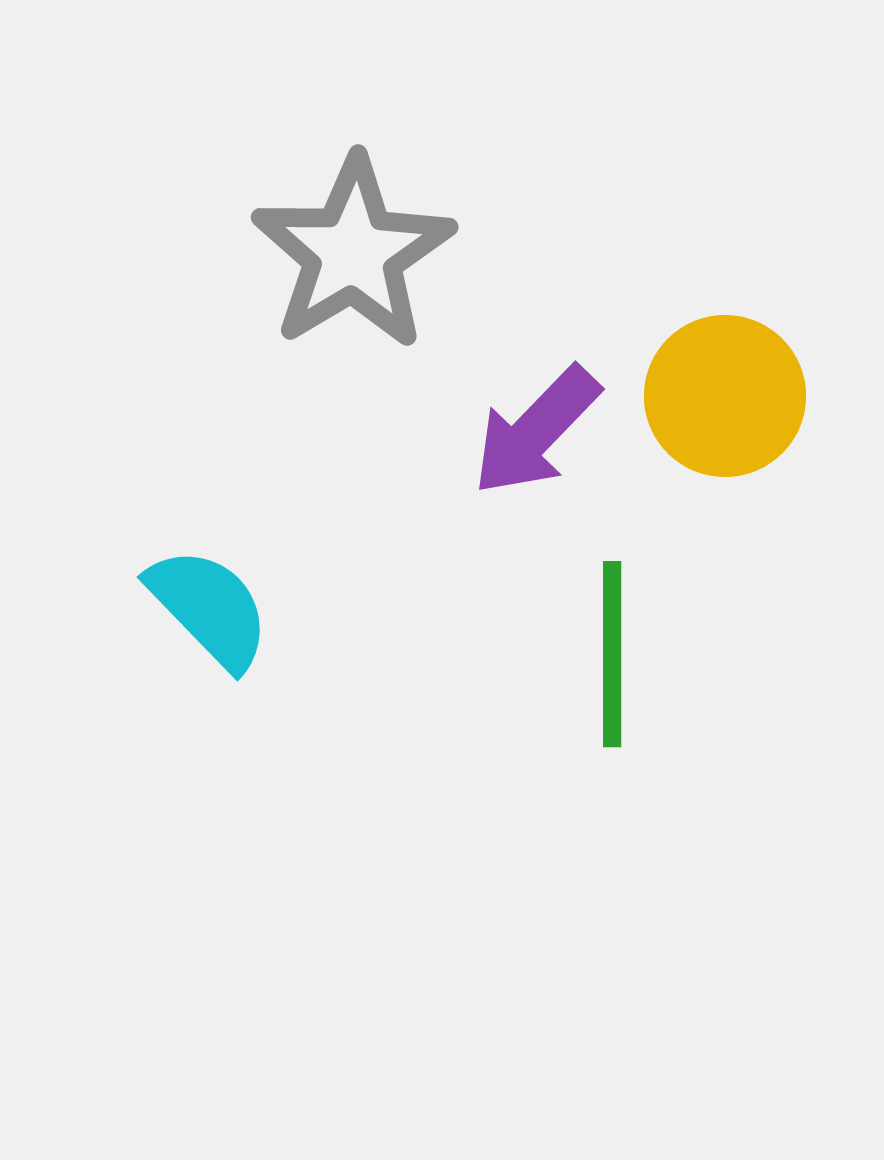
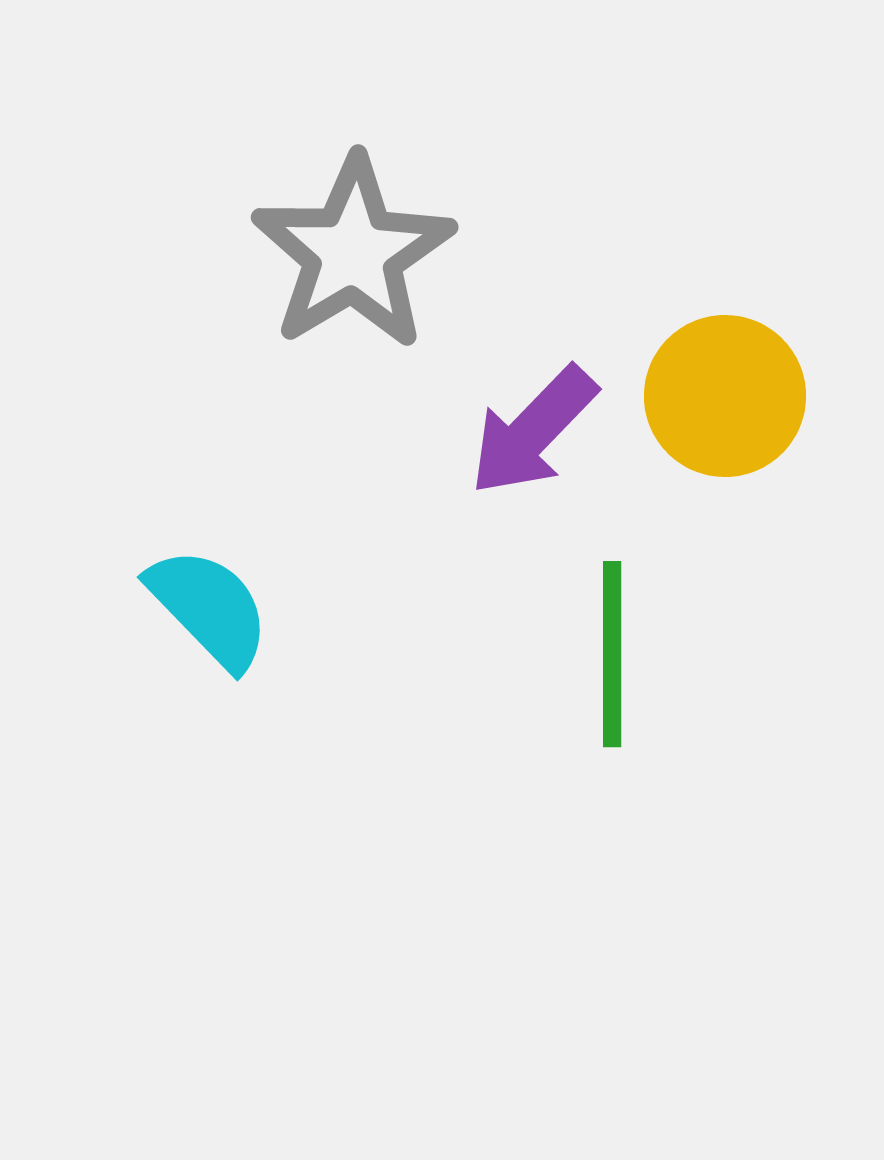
purple arrow: moved 3 px left
